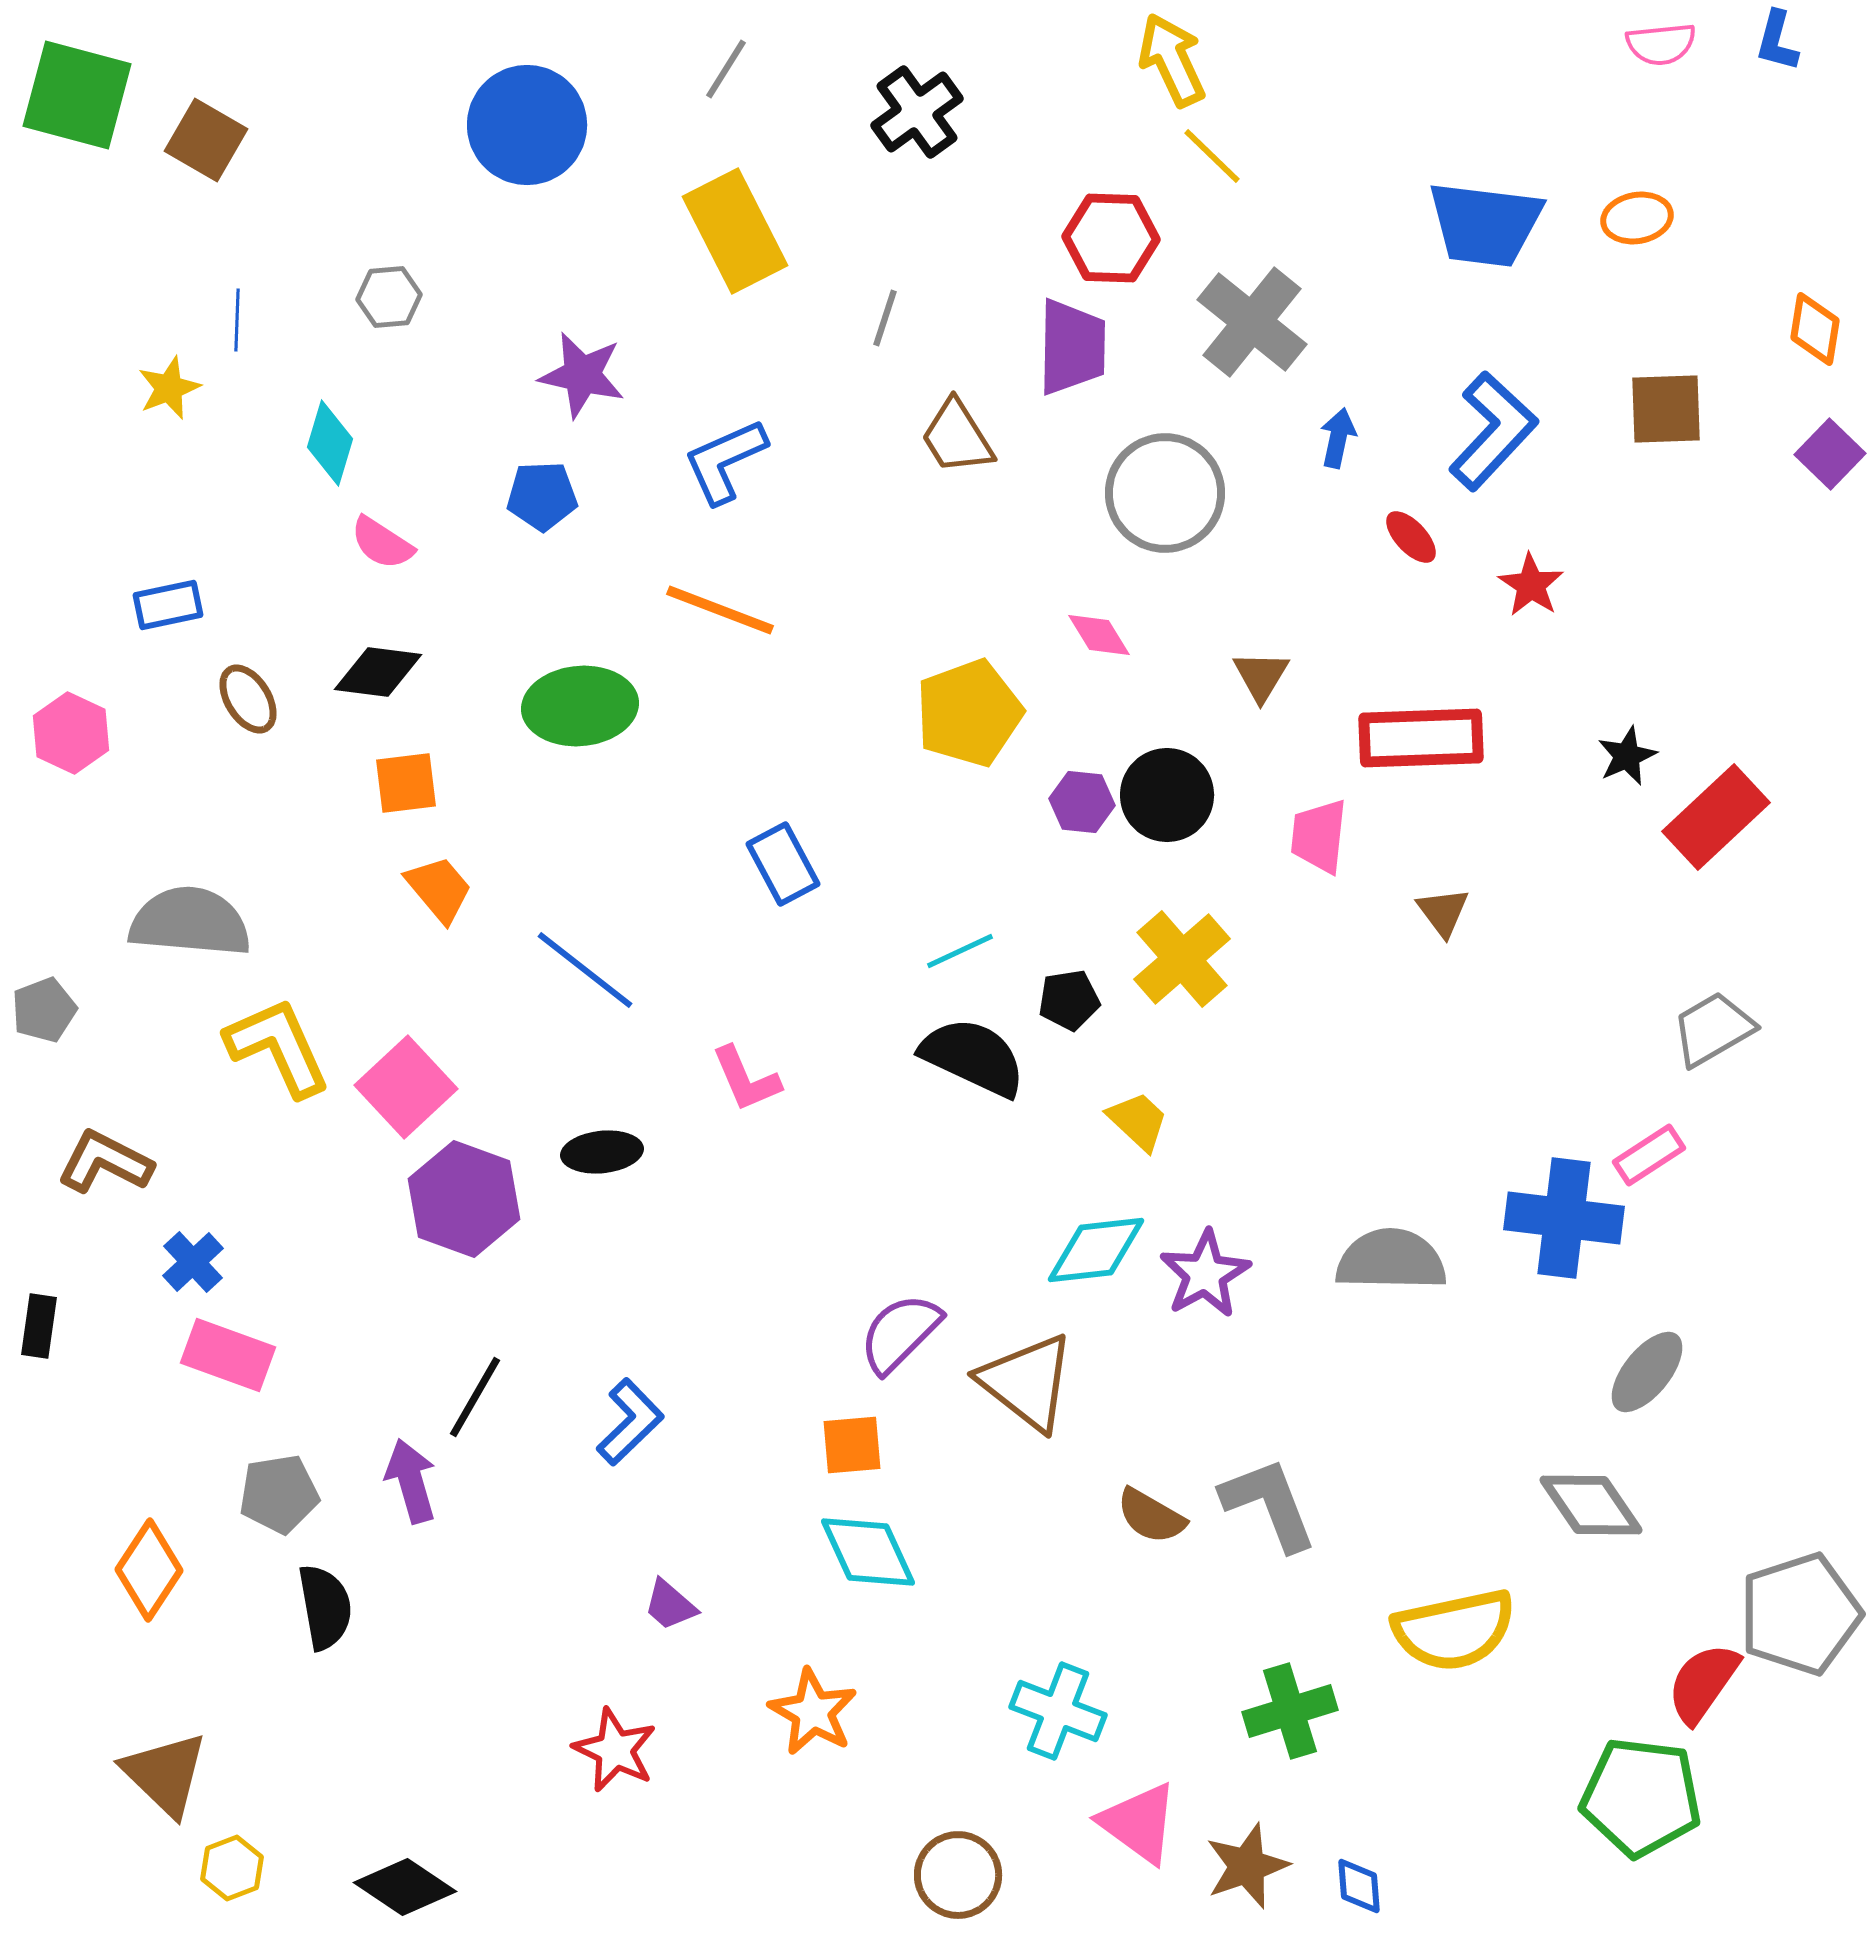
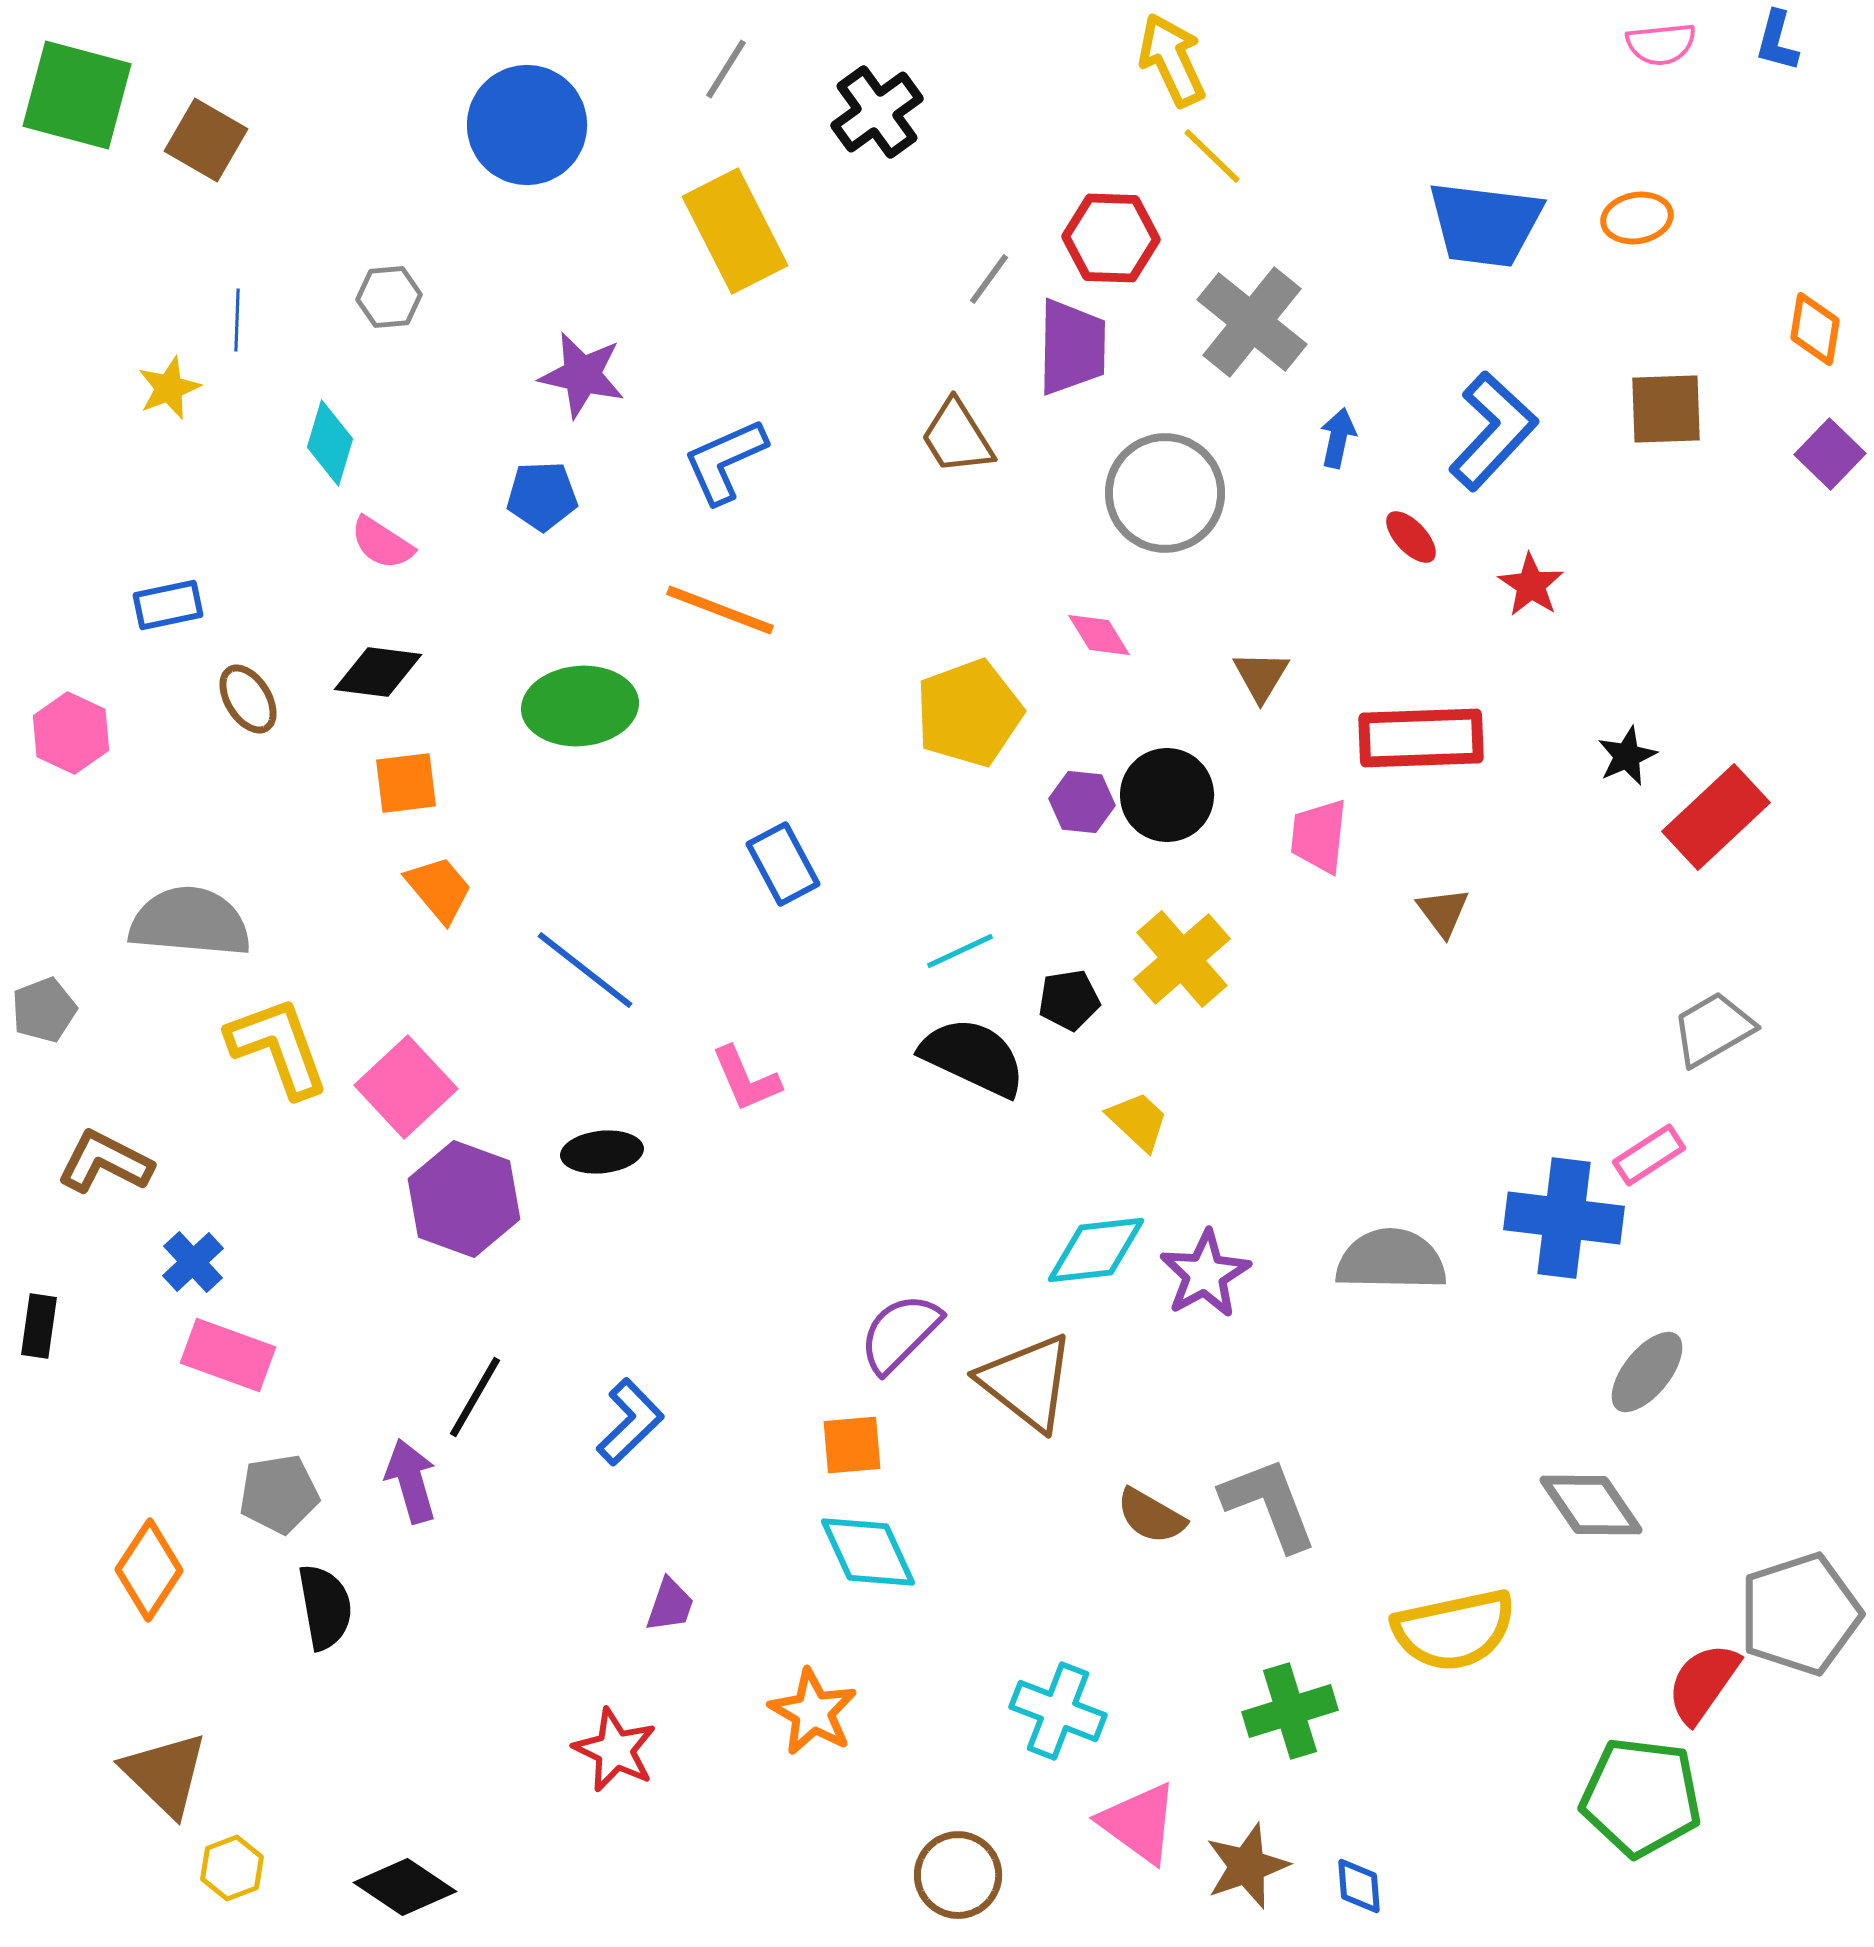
black cross at (917, 112): moved 40 px left
gray line at (885, 318): moved 104 px right, 39 px up; rotated 18 degrees clockwise
yellow L-shape at (278, 1047): rotated 4 degrees clockwise
purple trapezoid at (670, 1605): rotated 112 degrees counterclockwise
